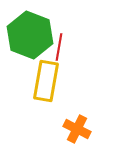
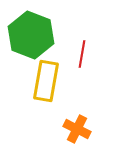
green hexagon: moved 1 px right
red line: moved 23 px right, 7 px down
